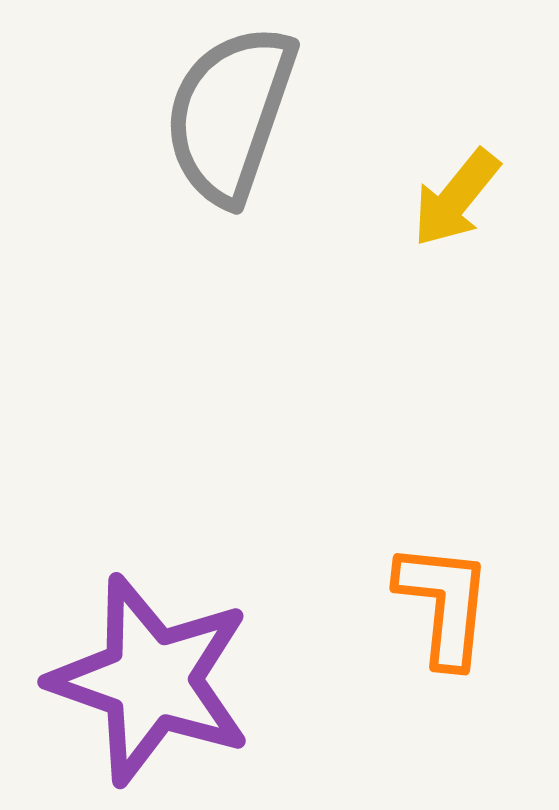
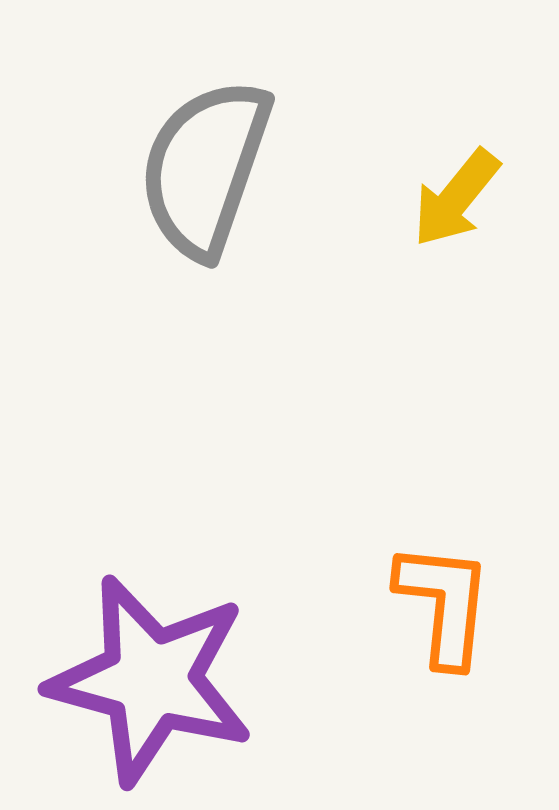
gray semicircle: moved 25 px left, 54 px down
purple star: rotated 4 degrees counterclockwise
